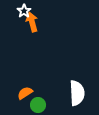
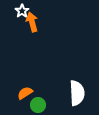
white star: moved 2 px left
